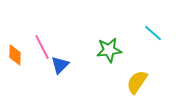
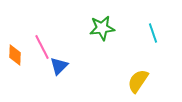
cyan line: rotated 30 degrees clockwise
green star: moved 7 px left, 22 px up
blue triangle: moved 1 px left, 1 px down
yellow semicircle: moved 1 px right, 1 px up
